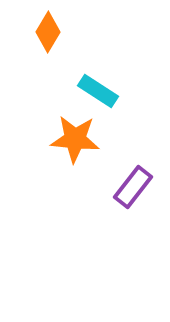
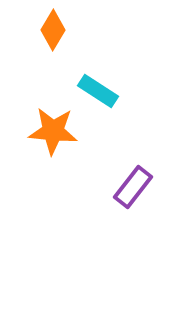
orange diamond: moved 5 px right, 2 px up
orange star: moved 22 px left, 8 px up
